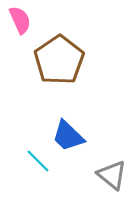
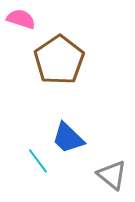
pink semicircle: moved 1 px right, 1 px up; rotated 48 degrees counterclockwise
blue trapezoid: moved 2 px down
cyan line: rotated 8 degrees clockwise
